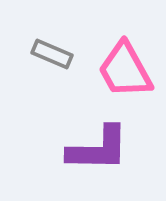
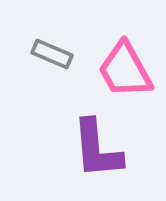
purple L-shape: moved 1 px left; rotated 84 degrees clockwise
